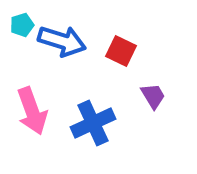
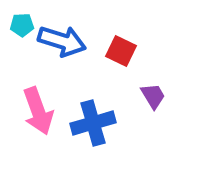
cyan pentagon: rotated 15 degrees clockwise
pink arrow: moved 6 px right
blue cross: rotated 9 degrees clockwise
